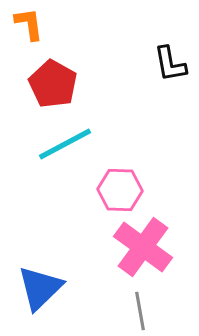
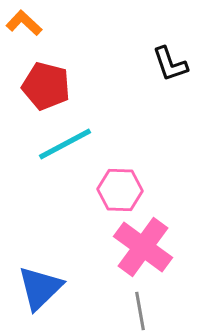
orange L-shape: moved 5 px left, 1 px up; rotated 39 degrees counterclockwise
black L-shape: rotated 9 degrees counterclockwise
red pentagon: moved 7 px left, 2 px down; rotated 15 degrees counterclockwise
